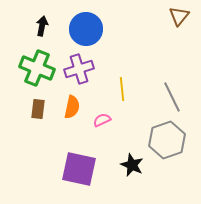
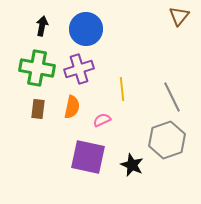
green cross: rotated 12 degrees counterclockwise
purple square: moved 9 px right, 12 px up
